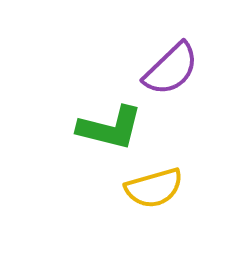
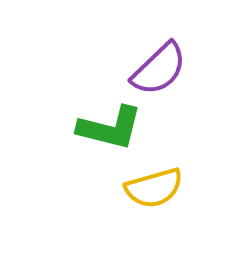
purple semicircle: moved 12 px left
